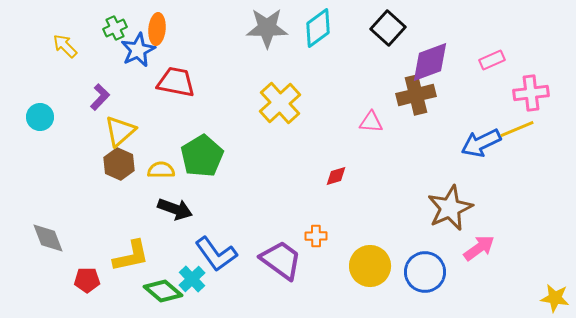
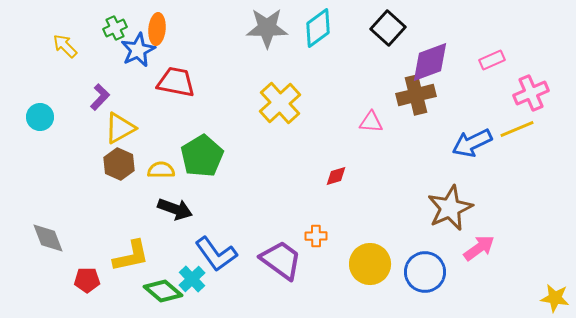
pink cross: rotated 16 degrees counterclockwise
yellow triangle: moved 3 px up; rotated 12 degrees clockwise
blue arrow: moved 9 px left
yellow circle: moved 2 px up
